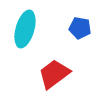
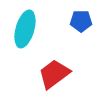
blue pentagon: moved 1 px right, 7 px up; rotated 10 degrees counterclockwise
